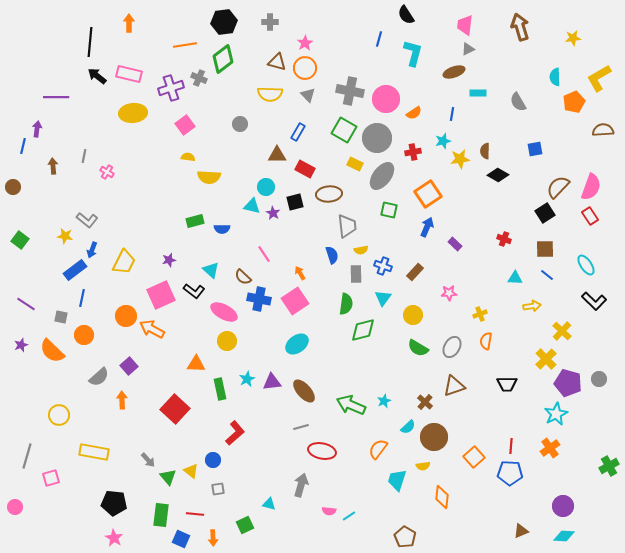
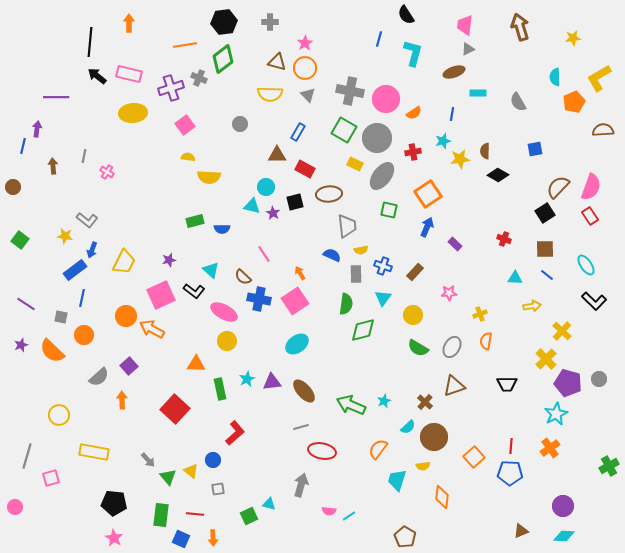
blue semicircle at (332, 255): rotated 48 degrees counterclockwise
green square at (245, 525): moved 4 px right, 9 px up
